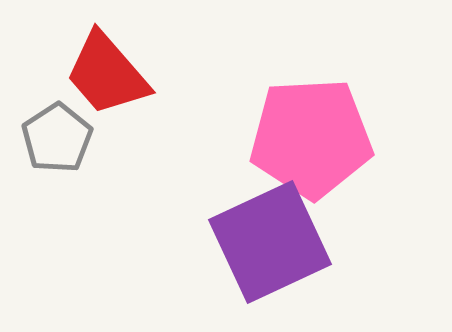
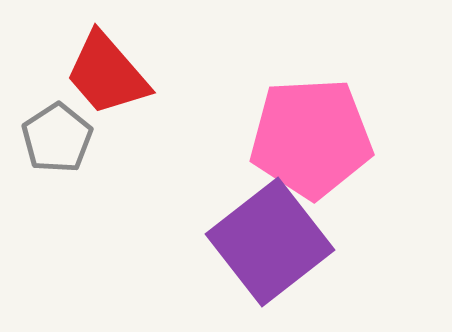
purple square: rotated 13 degrees counterclockwise
